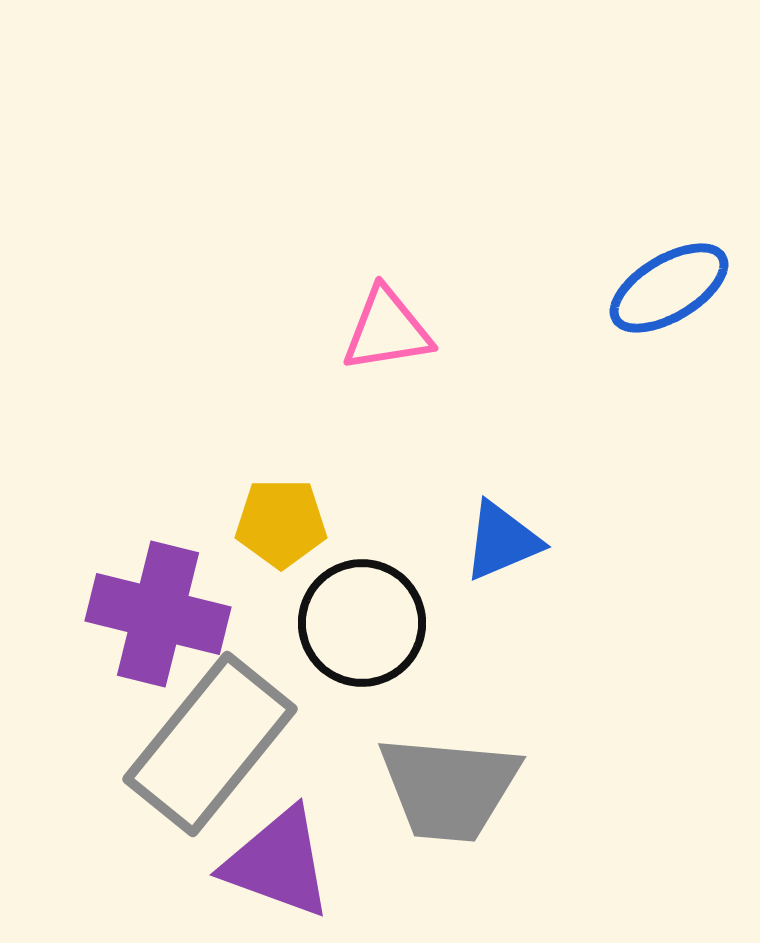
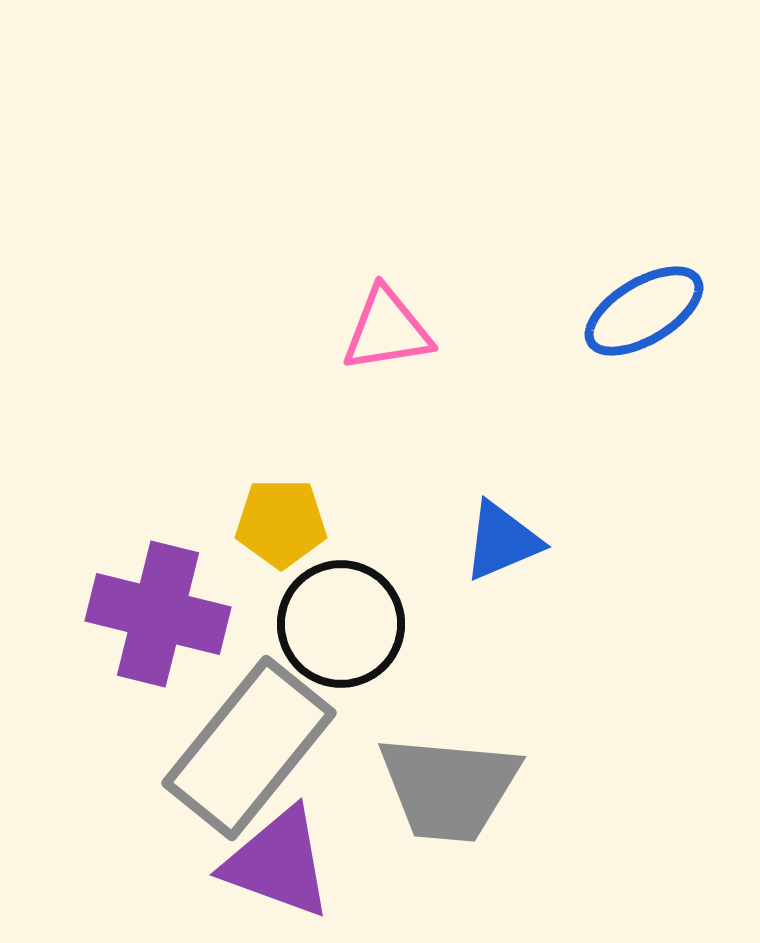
blue ellipse: moved 25 px left, 23 px down
black circle: moved 21 px left, 1 px down
gray rectangle: moved 39 px right, 4 px down
